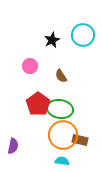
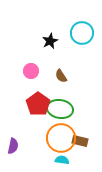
cyan circle: moved 1 px left, 2 px up
black star: moved 2 px left, 1 px down
pink circle: moved 1 px right, 5 px down
orange circle: moved 2 px left, 3 px down
brown rectangle: moved 1 px down
cyan semicircle: moved 1 px up
